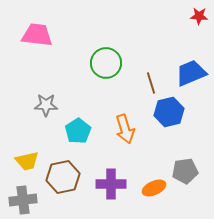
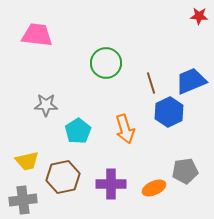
blue trapezoid: moved 8 px down
blue hexagon: rotated 12 degrees counterclockwise
